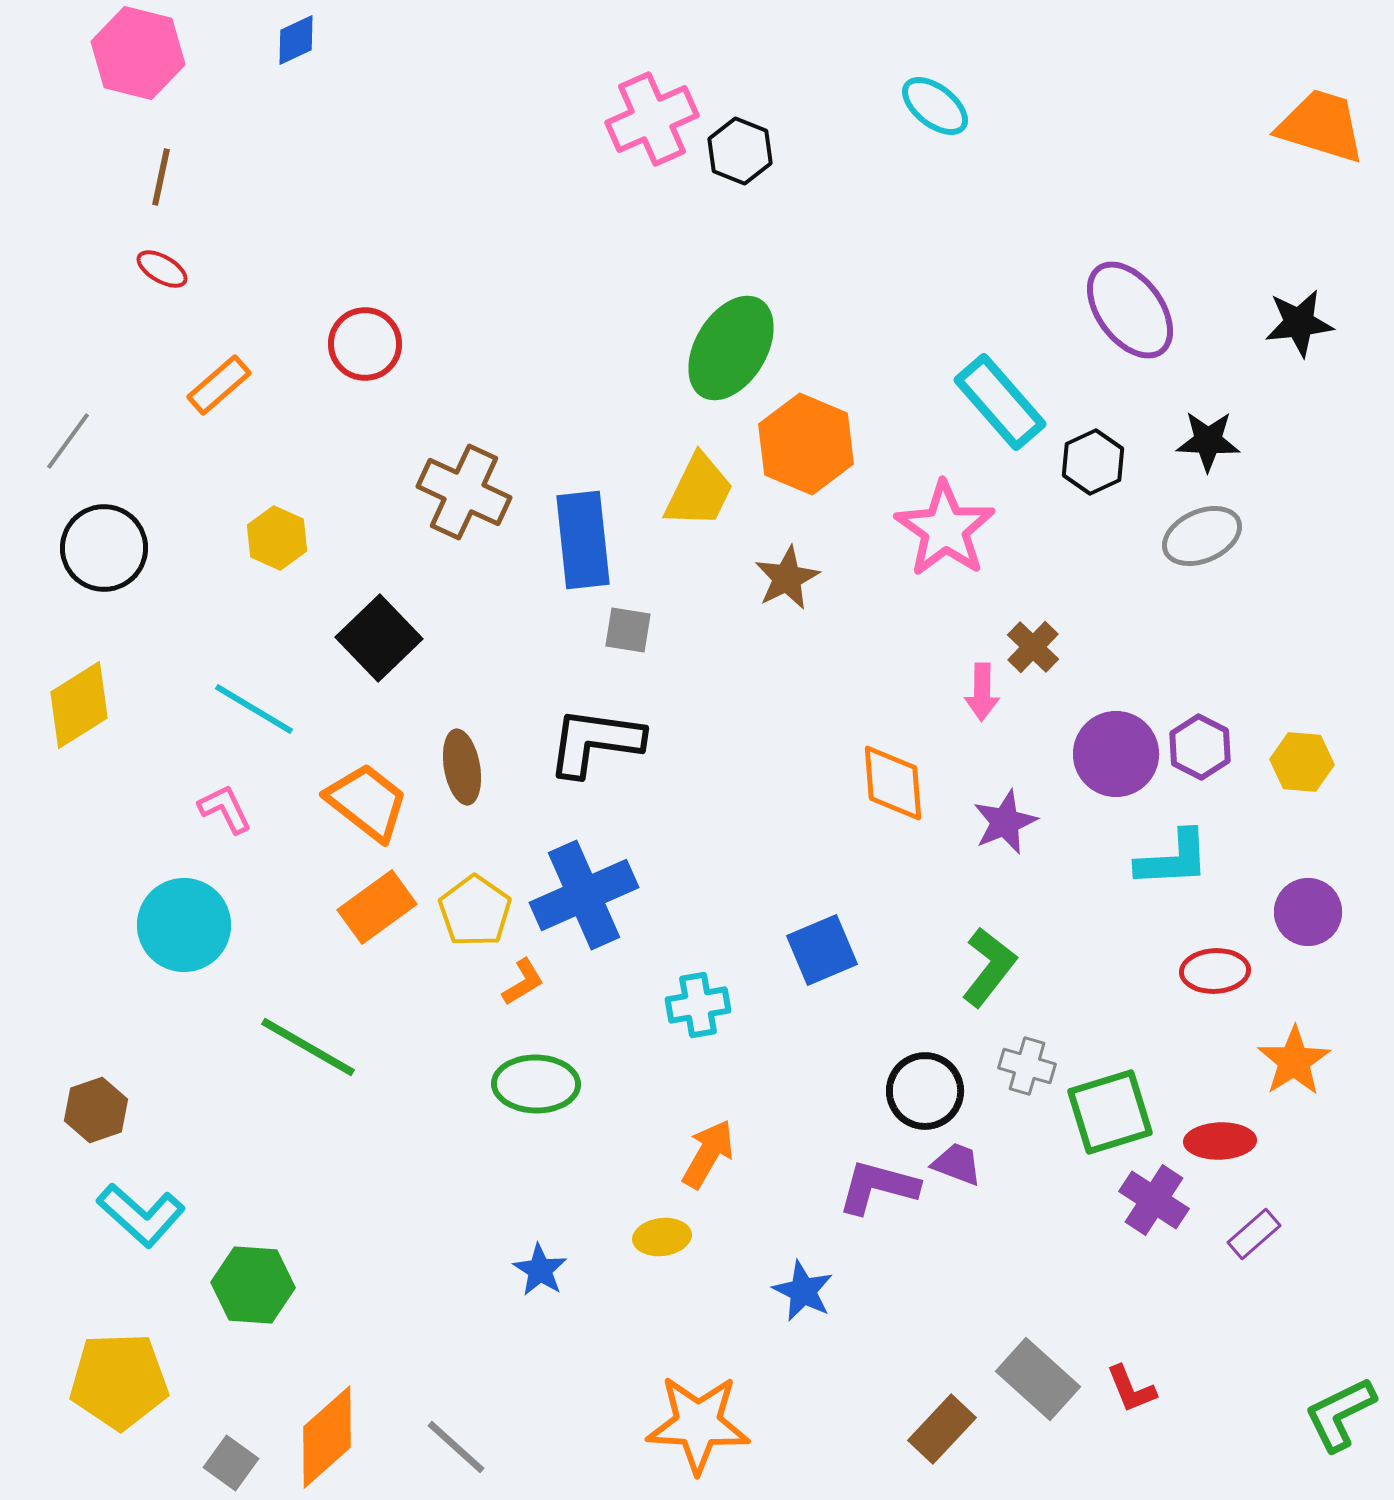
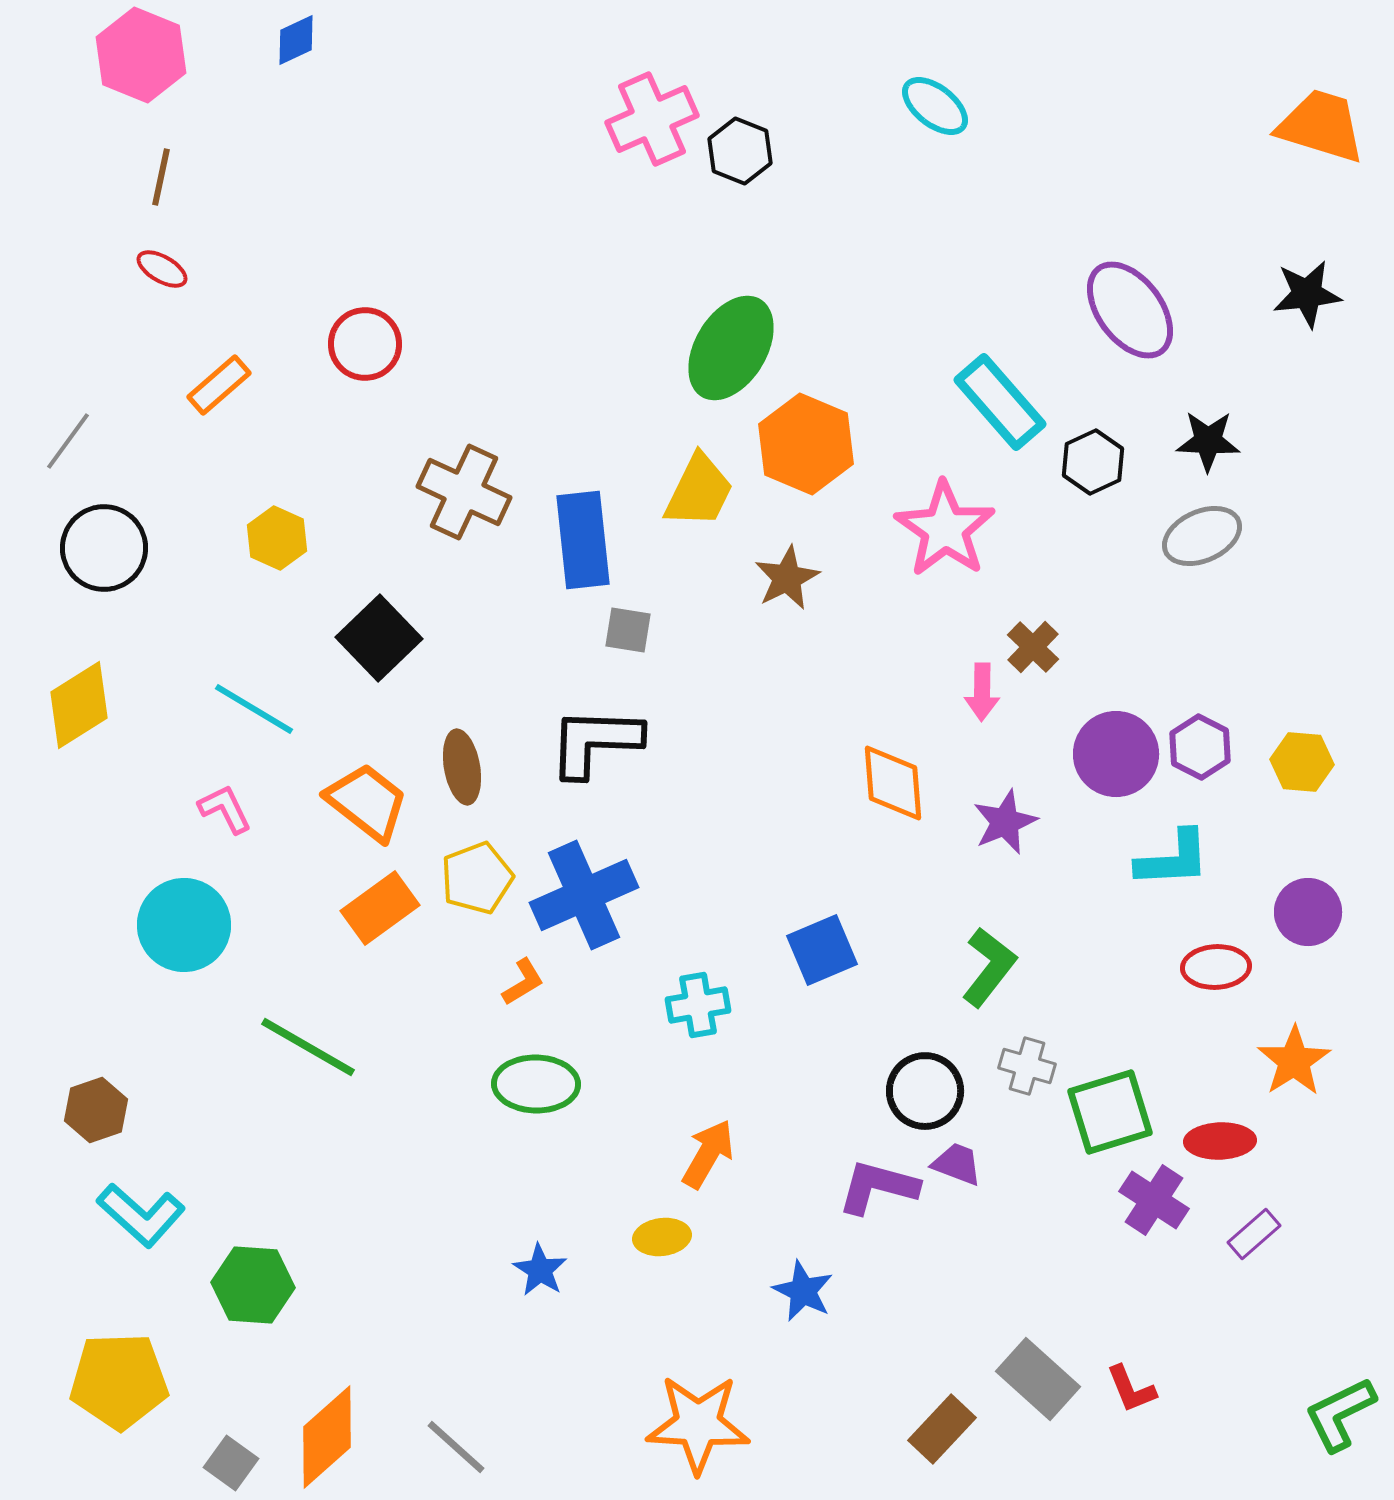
pink hexagon at (138, 53): moved 3 px right, 2 px down; rotated 8 degrees clockwise
black star at (1299, 323): moved 8 px right, 29 px up
black L-shape at (595, 742): rotated 6 degrees counterclockwise
orange rectangle at (377, 907): moved 3 px right, 1 px down
yellow pentagon at (475, 911): moved 2 px right, 33 px up; rotated 16 degrees clockwise
red ellipse at (1215, 971): moved 1 px right, 4 px up
